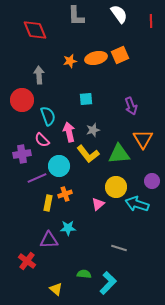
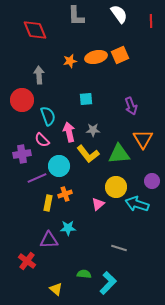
orange ellipse: moved 1 px up
gray star: rotated 16 degrees clockwise
